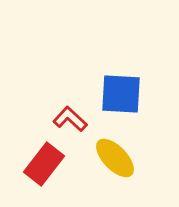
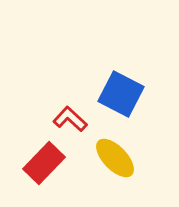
blue square: rotated 24 degrees clockwise
red rectangle: moved 1 px up; rotated 6 degrees clockwise
